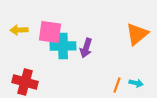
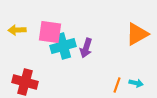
yellow arrow: moved 2 px left
orange triangle: rotated 10 degrees clockwise
cyan cross: rotated 15 degrees counterclockwise
